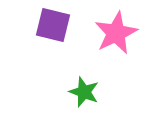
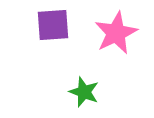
purple square: rotated 18 degrees counterclockwise
